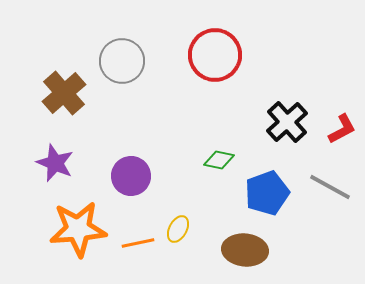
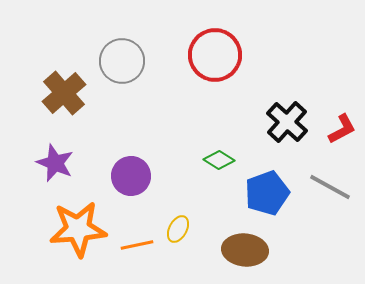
black cross: rotated 6 degrees counterclockwise
green diamond: rotated 20 degrees clockwise
orange line: moved 1 px left, 2 px down
